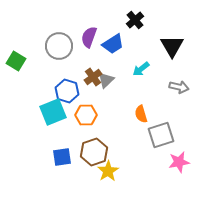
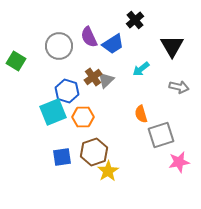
purple semicircle: rotated 45 degrees counterclockwise
orange hexagon: moved 3 px left, 2 px down
